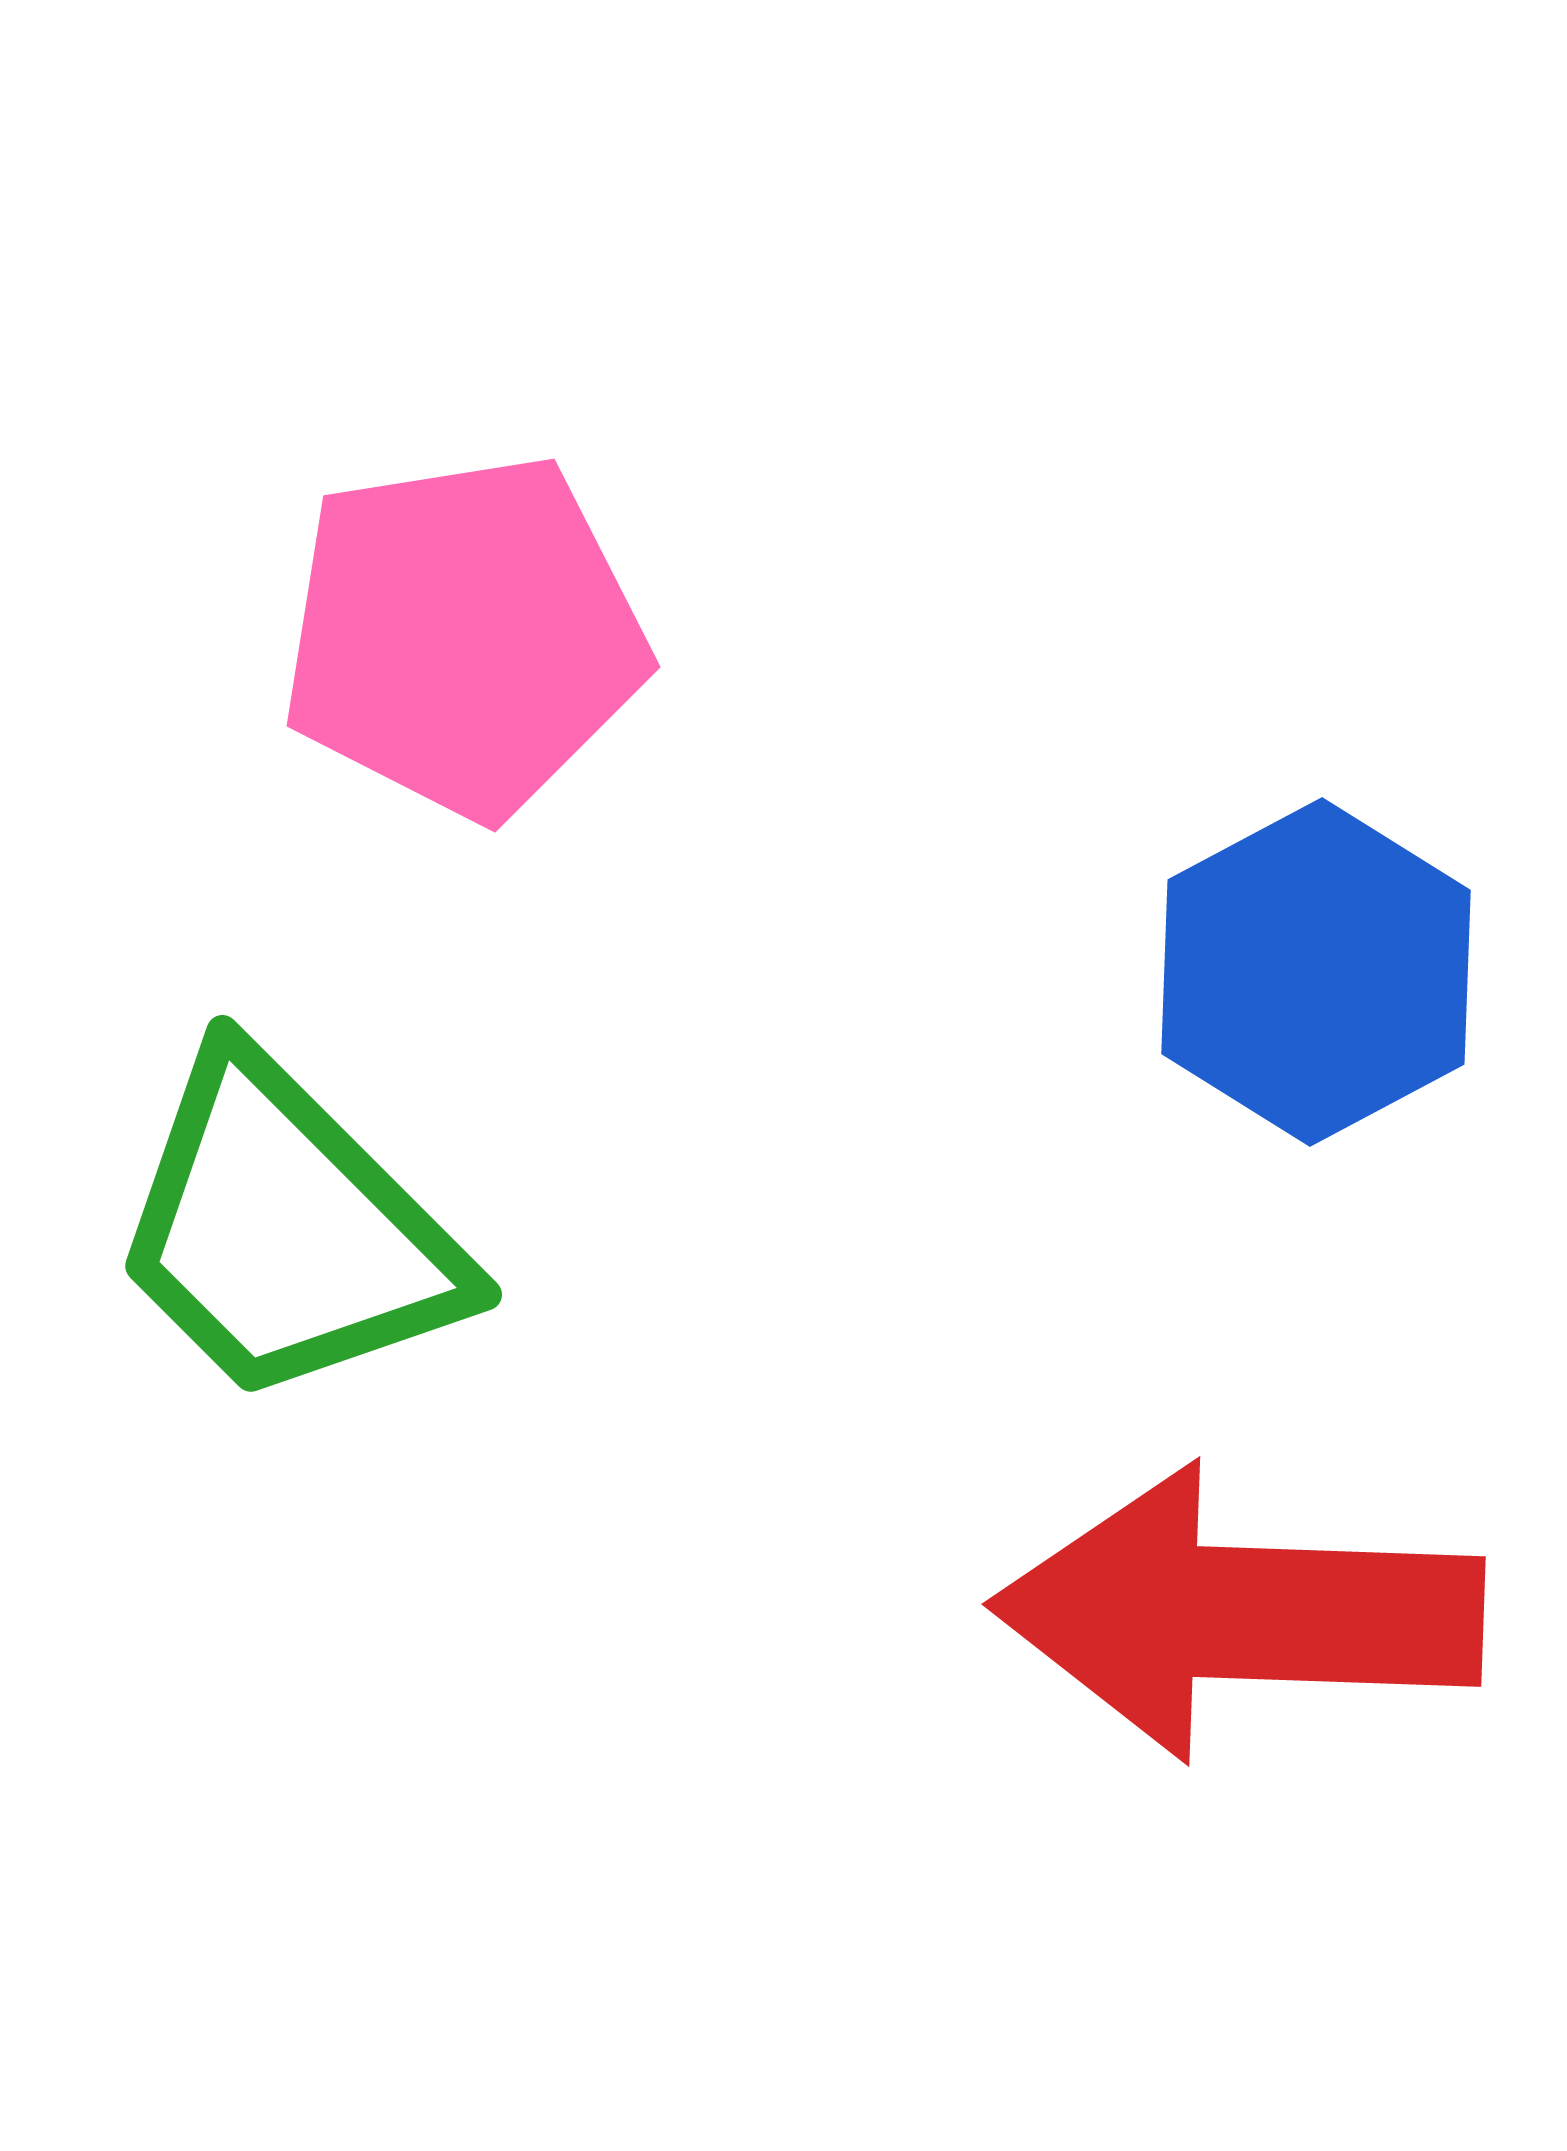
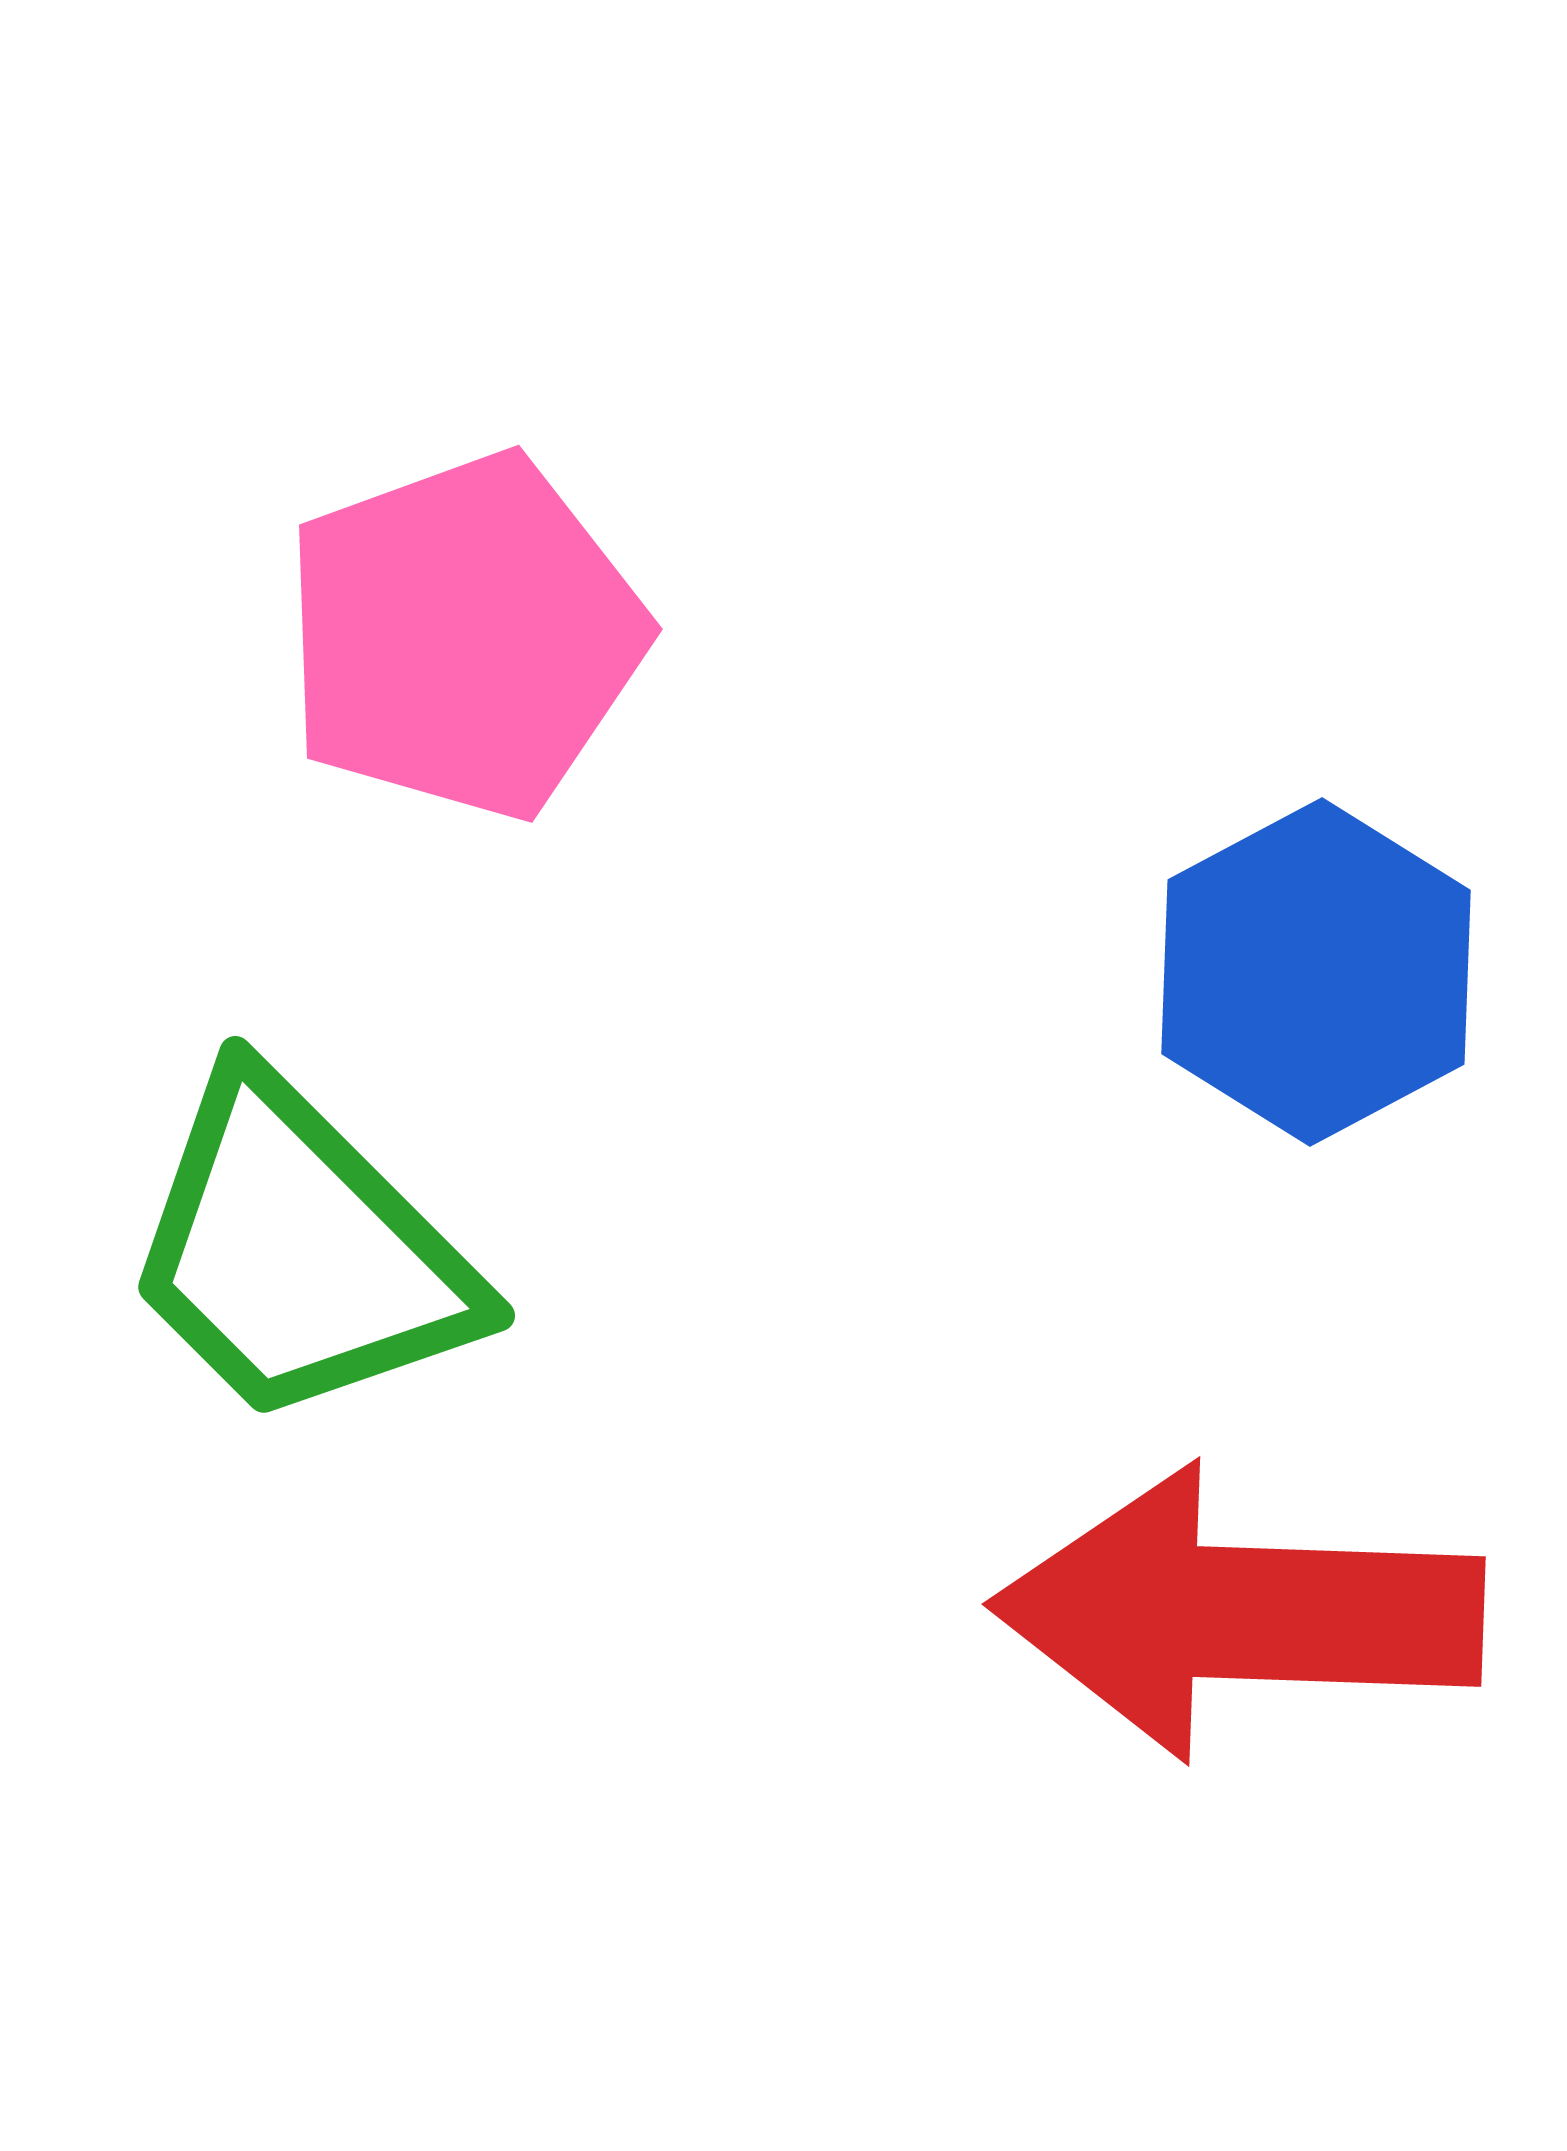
pink pentagon: rotated 11 degrees counterclockwise
green trapezoid: moved 13 px right, 21 px down
